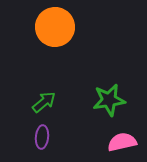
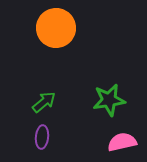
orange circle: moved 1 px right, 1 px down
